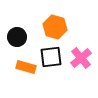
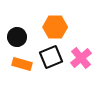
orange hexagon: rotated 15 degrees counterclockwise
black square: rotated 15 degrees counterclockwise
orange rectangle: moved 4 px left, 3 px up
